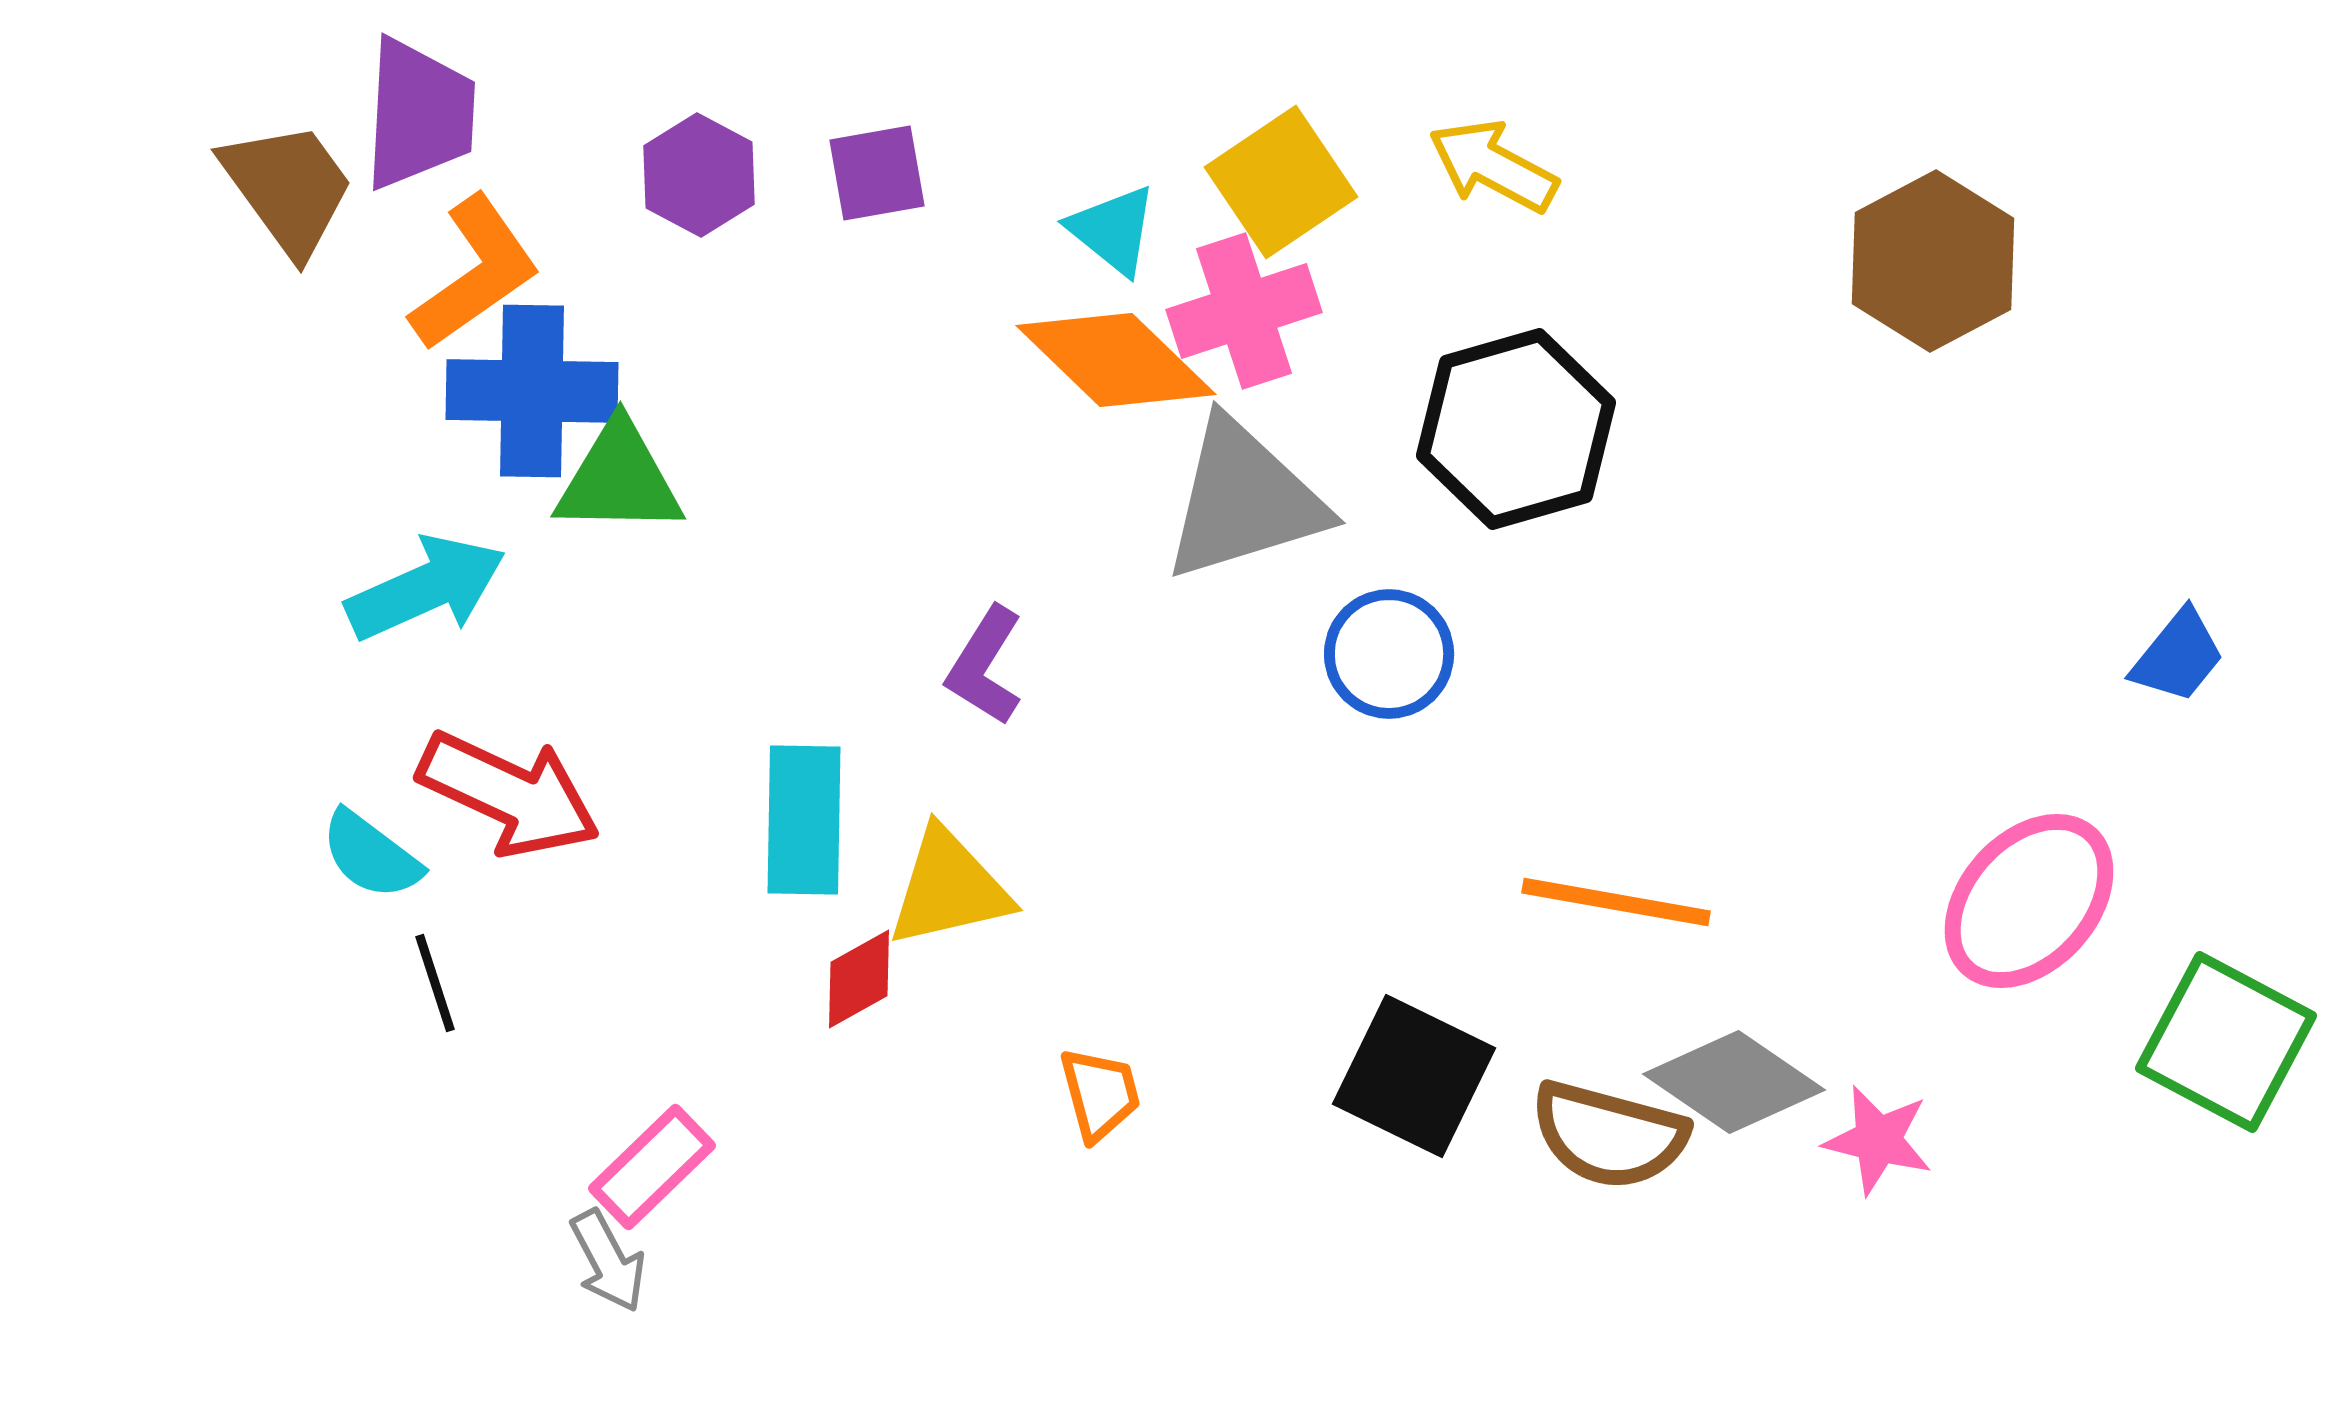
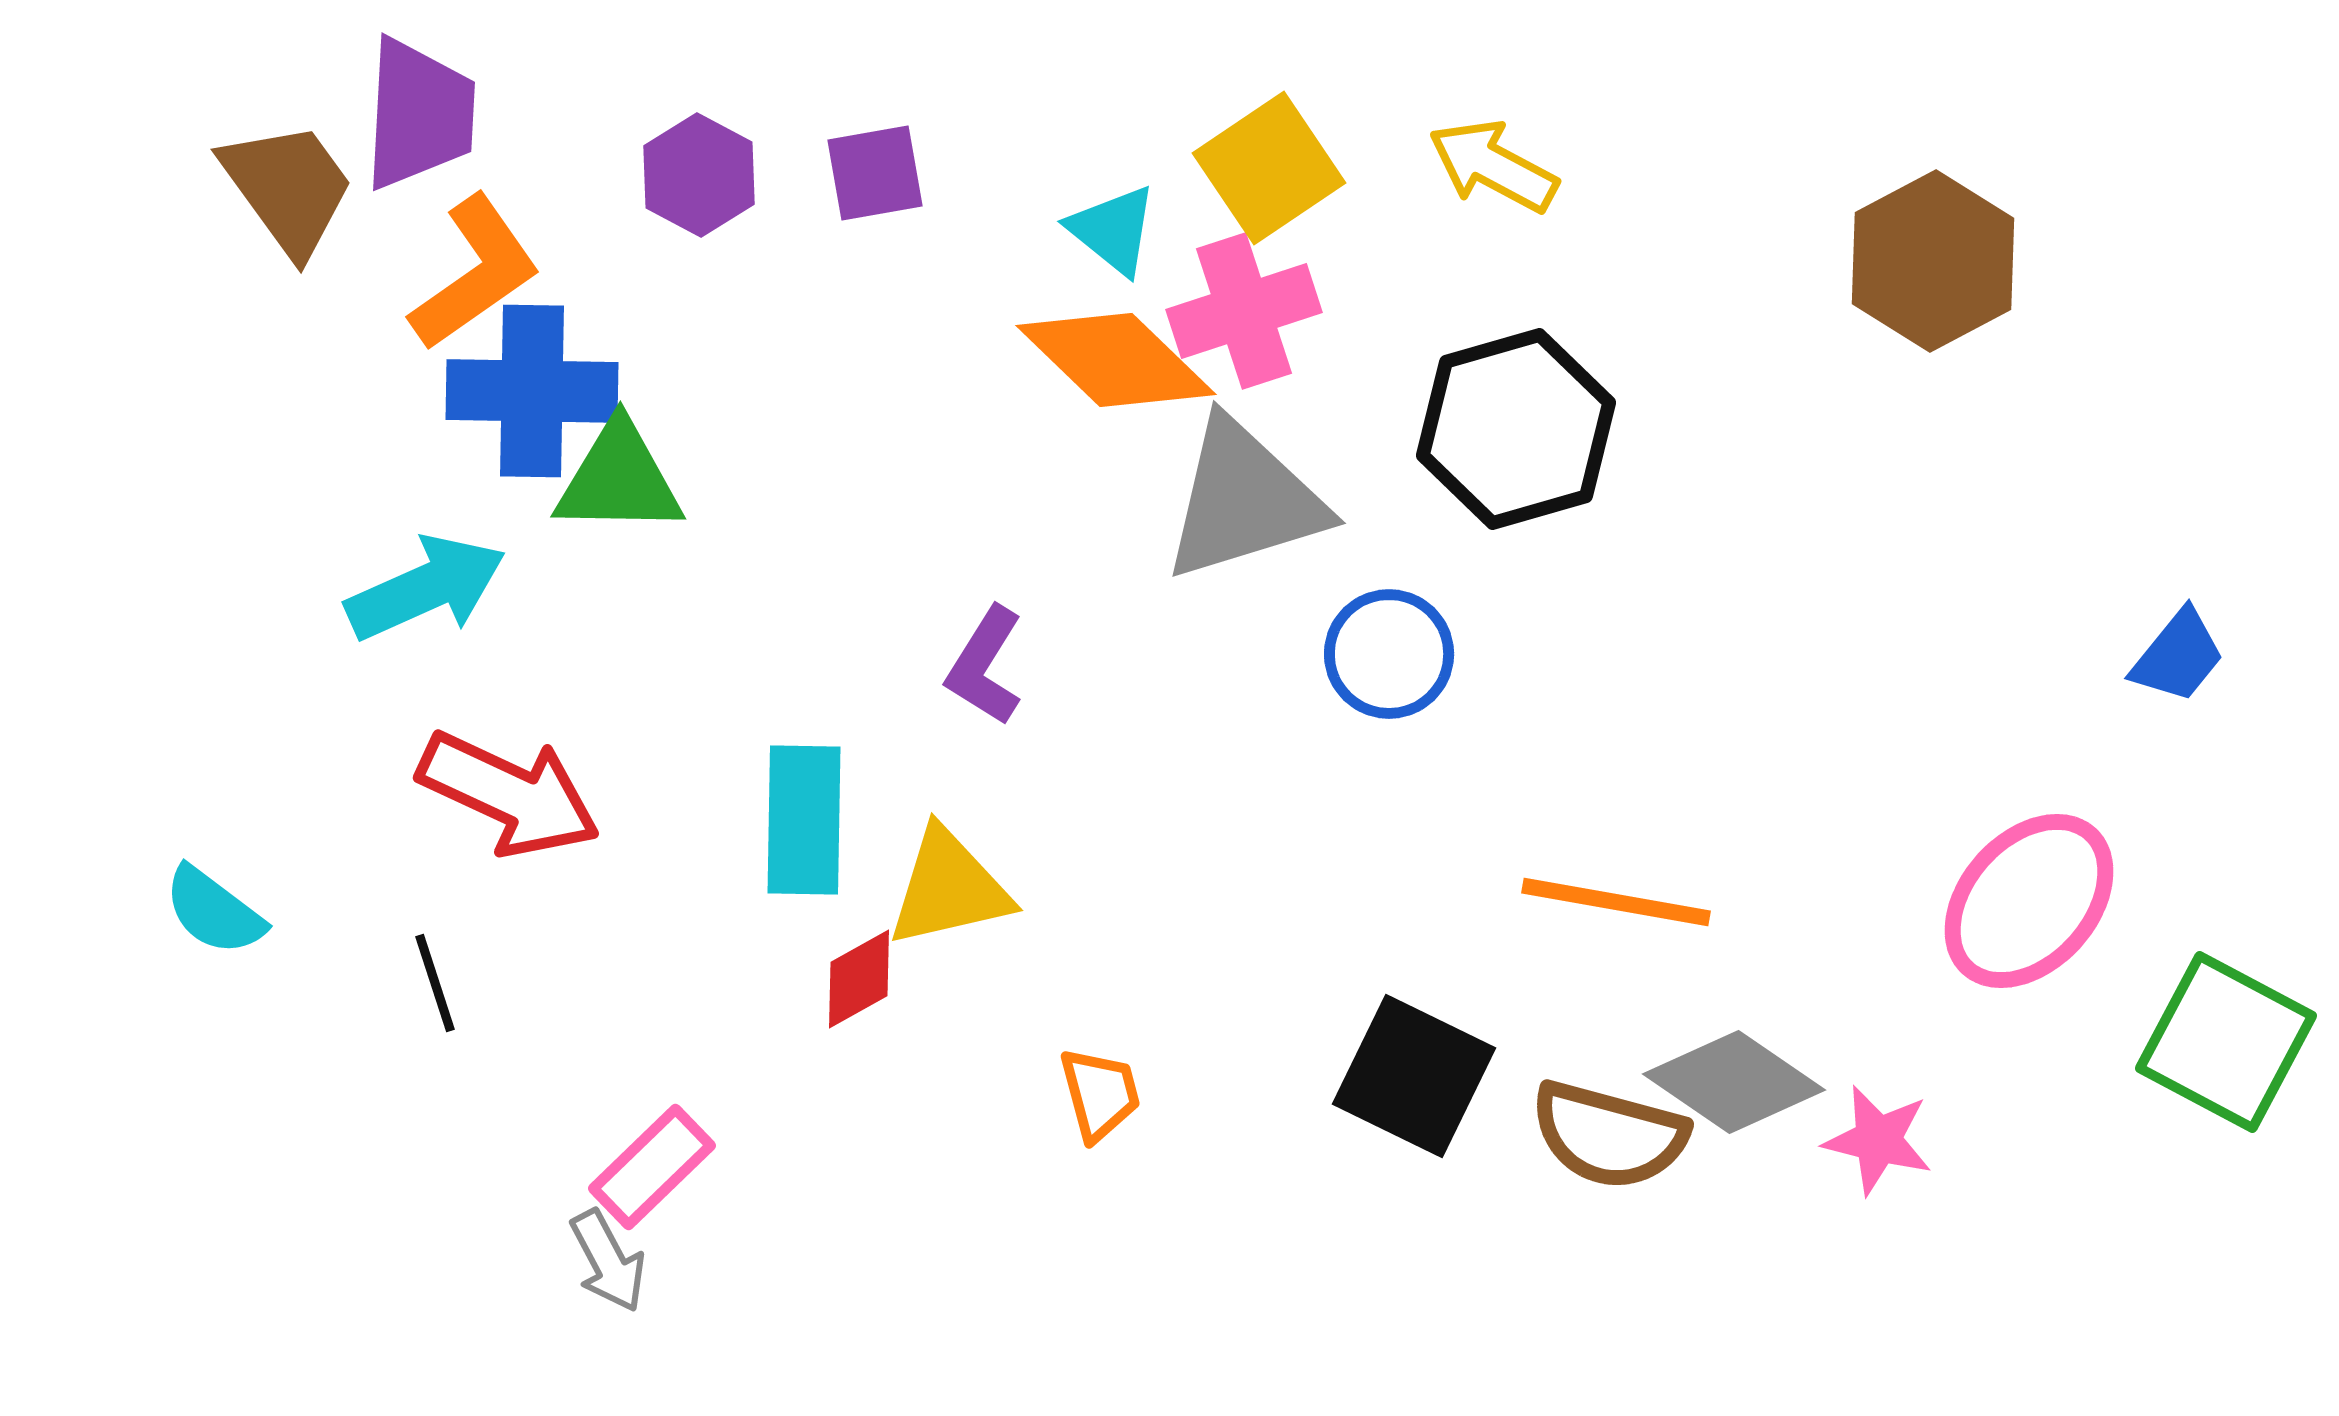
purple square: moved 2 px left
yellow square: moved 12 px left, 14 px up
cyan semicircle: moved 157 px left, 56 px down
